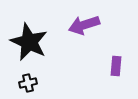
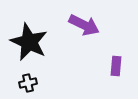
purple arrow: rotated 136 degrees counterclockwise
